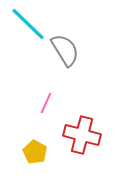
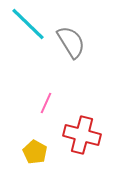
gray semicircle: moved 6 px right, 8 px up
